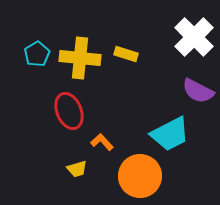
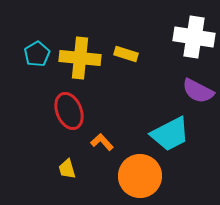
white cross: rotated 36 degrees counterclockwise
yellow trapezoid: moved 10 px left; rotated 90 degrees clockwise
